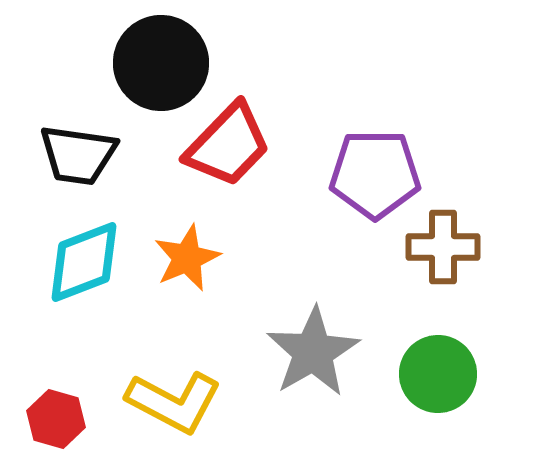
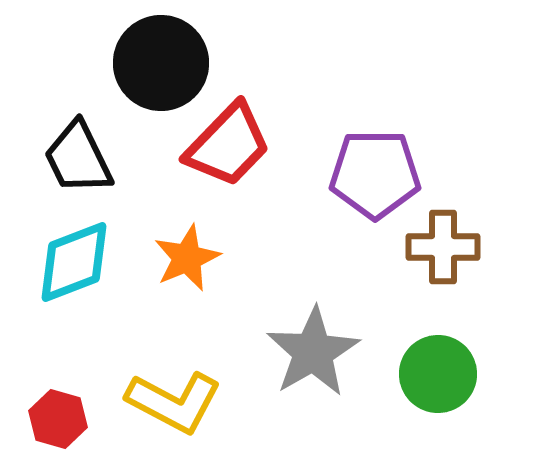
black trapezoid: moved 3 px down; rotated 56 degrees clockwise
cyan diamond: moved 10 px left
red hexagon: moved 2 px right
